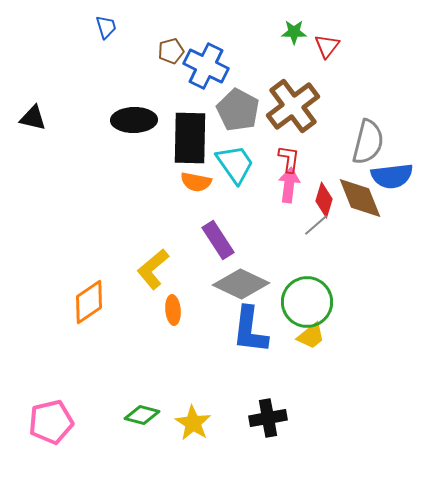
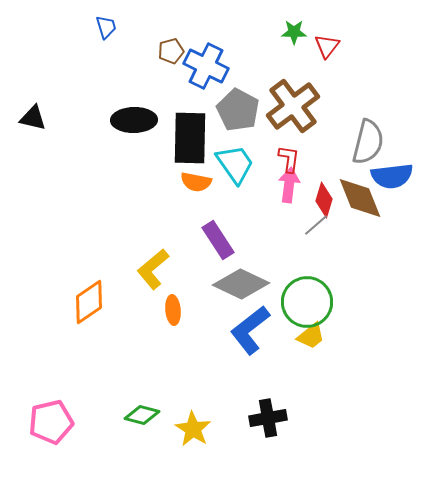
blue L-shape: rotated 45 degrees clockwise
yellow star: moved 6 px down
